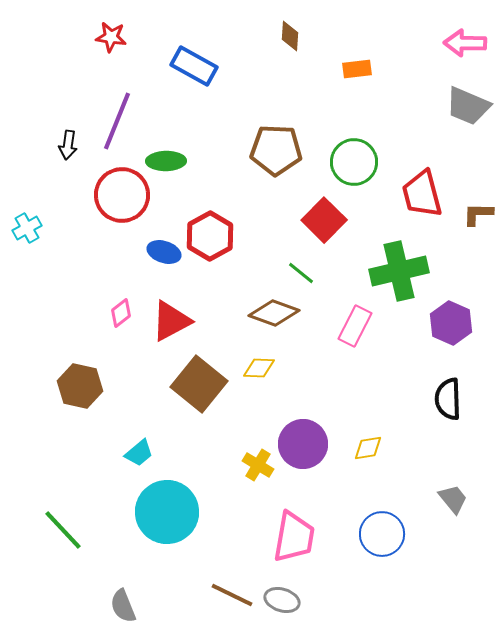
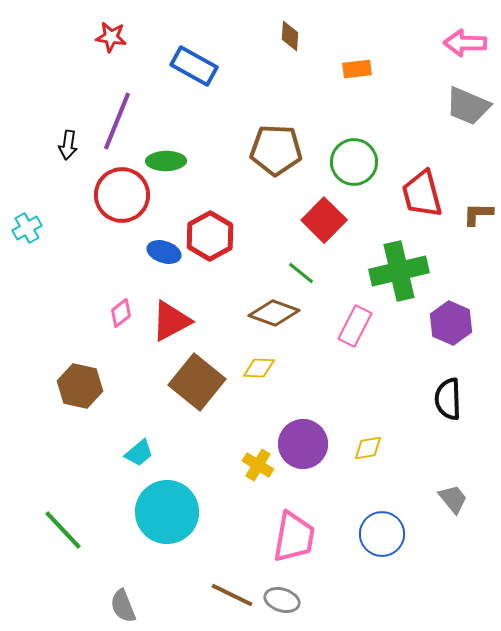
brown square at (199, 384): moved 2 px left, 2 px up
